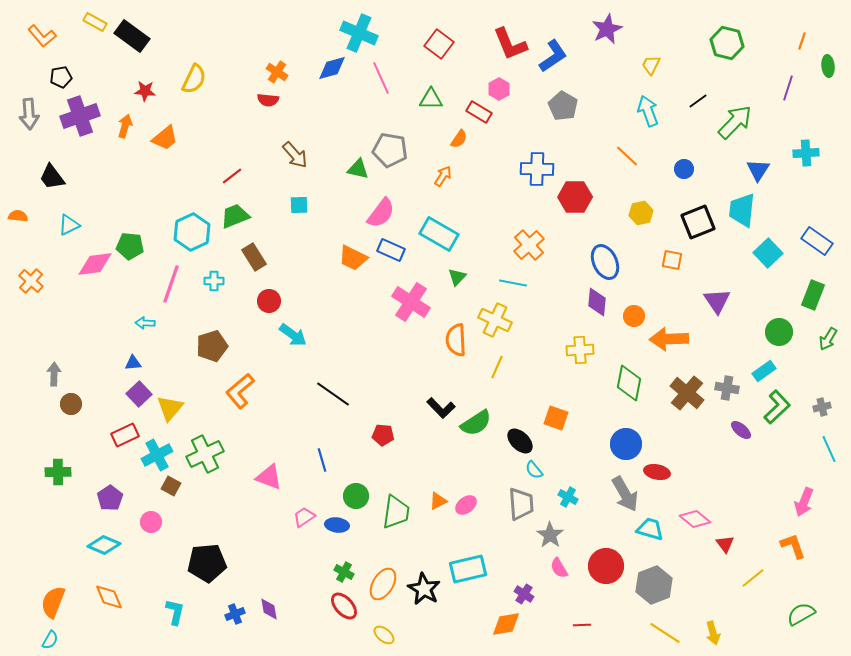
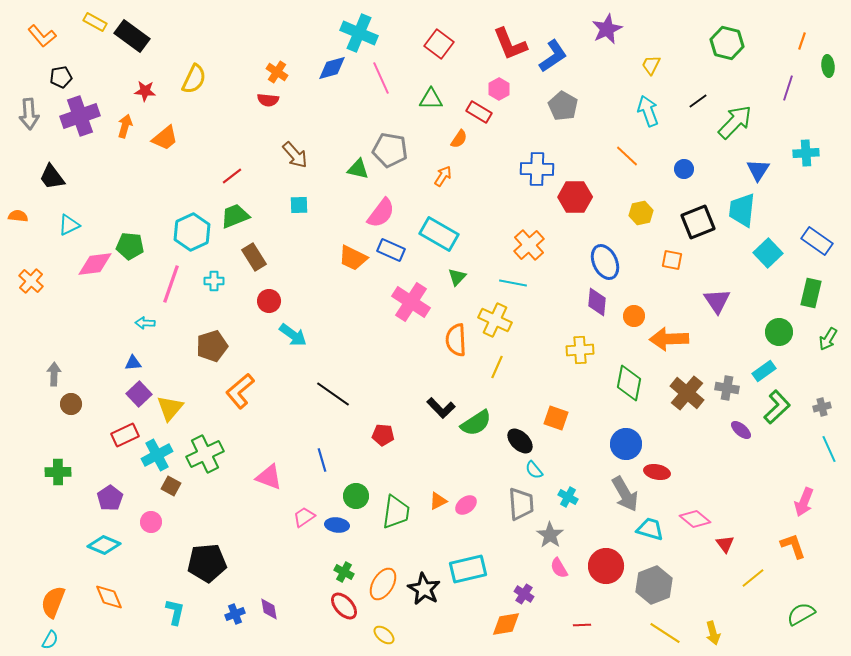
green rectangle at (813, 295): moved 2 px left, 2 px up; rotated 8 degrees counterclockwise
